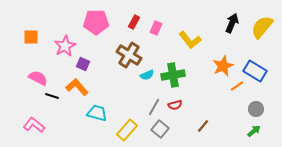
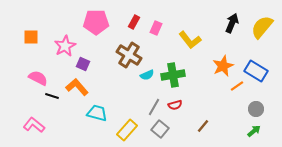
blue rectangle: moved 1 px right
